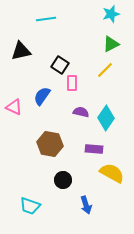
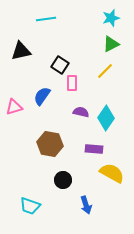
cyan star: moved 4 px down
yellow line: moved 1 px down
pink triangle: rotated 42 degrees counterclockwise
